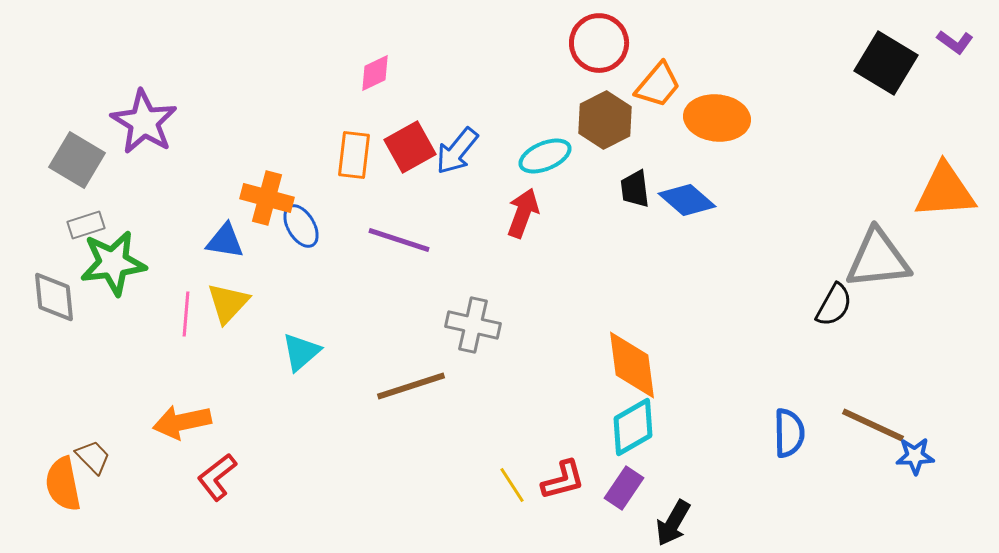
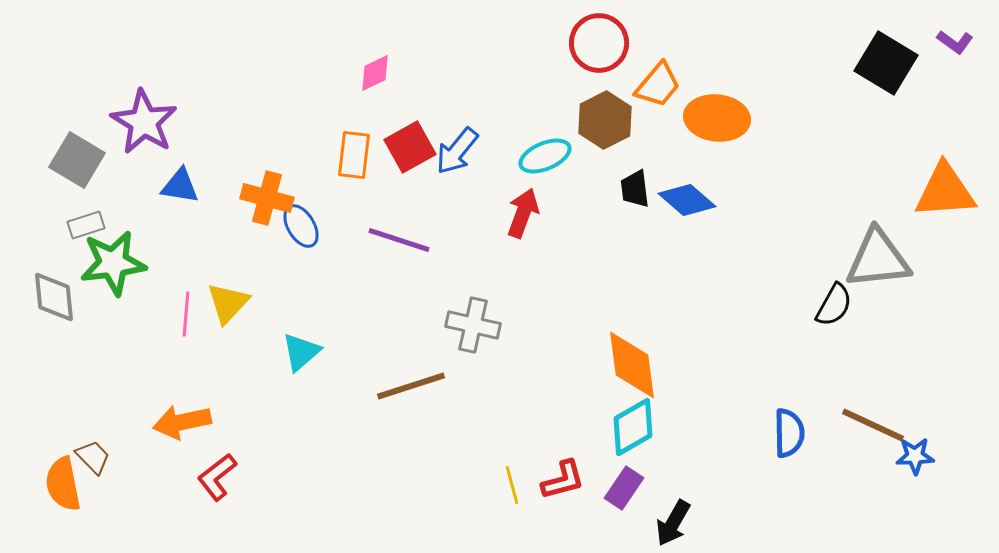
blue triangle at (225, 241): moved 45 px left, 55 px up
yellow line at (512, 485): rotated 18 degrees clockwise
